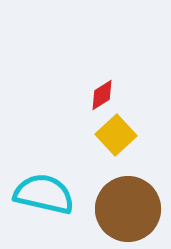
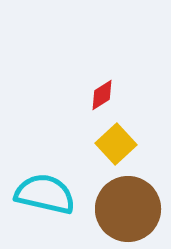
yellow square: moved 9 px down
cyan semicircle: moved 1 px right
